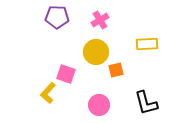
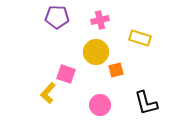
pink cross: rotated 18 degrees clockwise
yellow rectangle: moved 7 px left, 6 px up; rotated 20 degrees clockwise
pink circle: moved 1 px right
